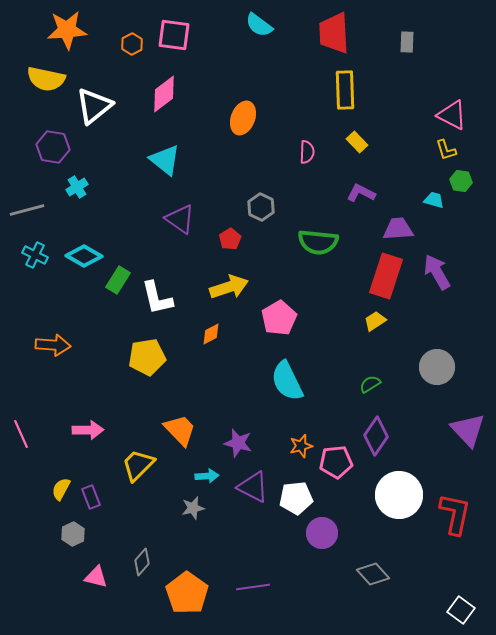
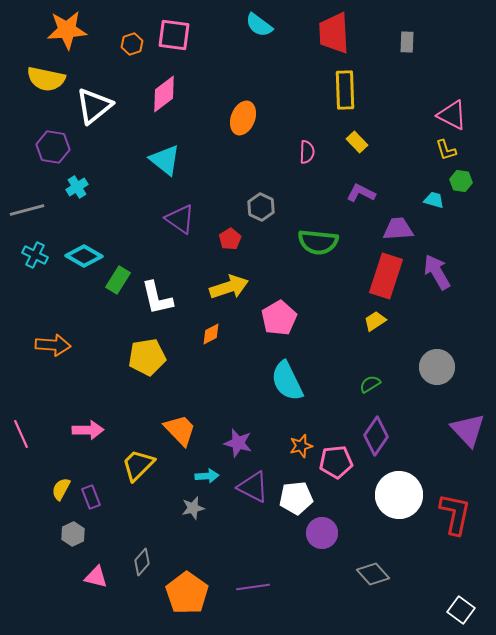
orange hexagon at (132, 44): rotated 10 degrees clockwise
